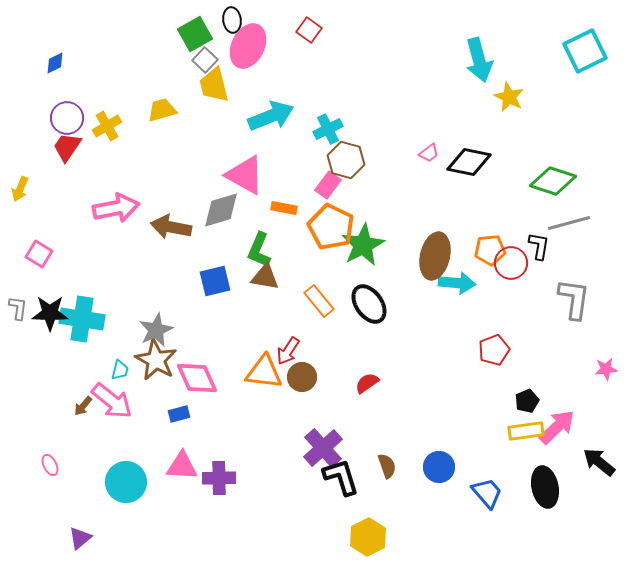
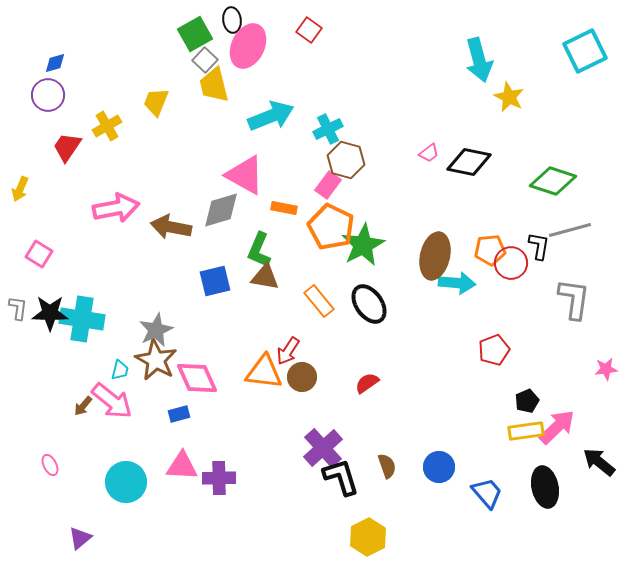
blue diamond at (55, 63): rotated 10 degrees clockwise
yellow trapezoid at (162, 110): moved 6 px left, 8 px up; rotated 52 degrees counterclockwise
purple circle at (67, 118): moved 19 px left, 23 px up
gray line at (569, 223): moved 1 px right, 7 px down
